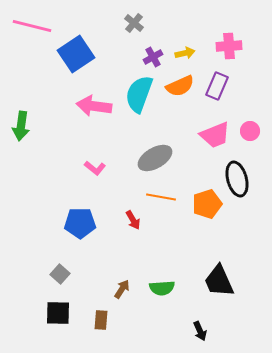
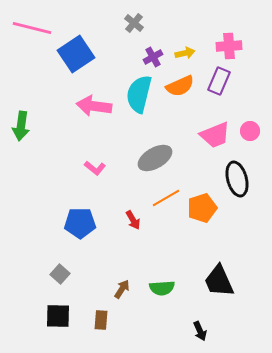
pink line: moved 2 px down
purple rectangle: moved 2 px right, 5 px up
cyan semicircle: rotated 6 degrees counterclockwise
orange line: moved 5 px right, 1 px down; rotated 40 degrees counterclockwise
orange pentagon: moved 5 px left, 4 px down
black square: moved 3 px down
